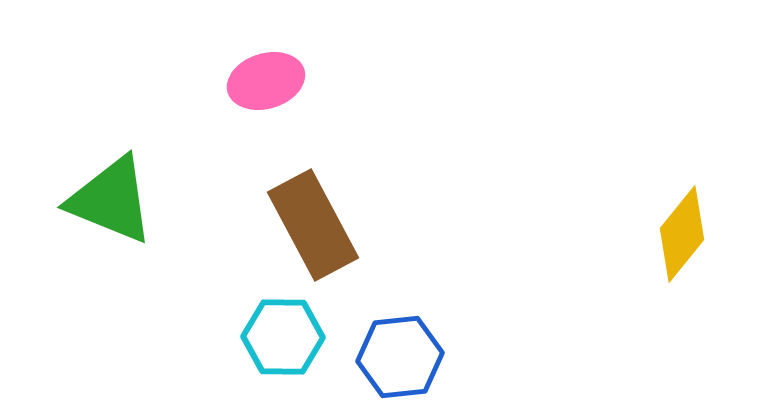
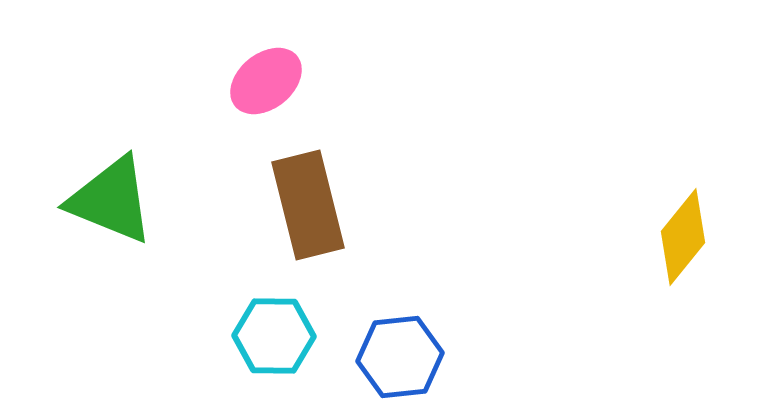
pink ellipse: rotated 22 degrees counterclockwise
brown rectangle: moved 5 px left, 20 px up; rotated 14 degrees clockwise
yellow diamond: moved 1 px right, 3 px down
cyan hexagon: moved 9 px left, 1 px up
